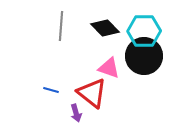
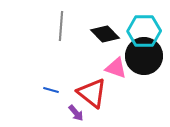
black diamond: moved 6 px down
pink triangle: moved 7 px right
purple arrow: rotated 24 degrees counterclockwise
